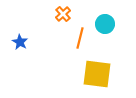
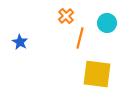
orange cross: moved 3 px right, 2 px down
cyan circle: moved 2 px right, 1 px up
